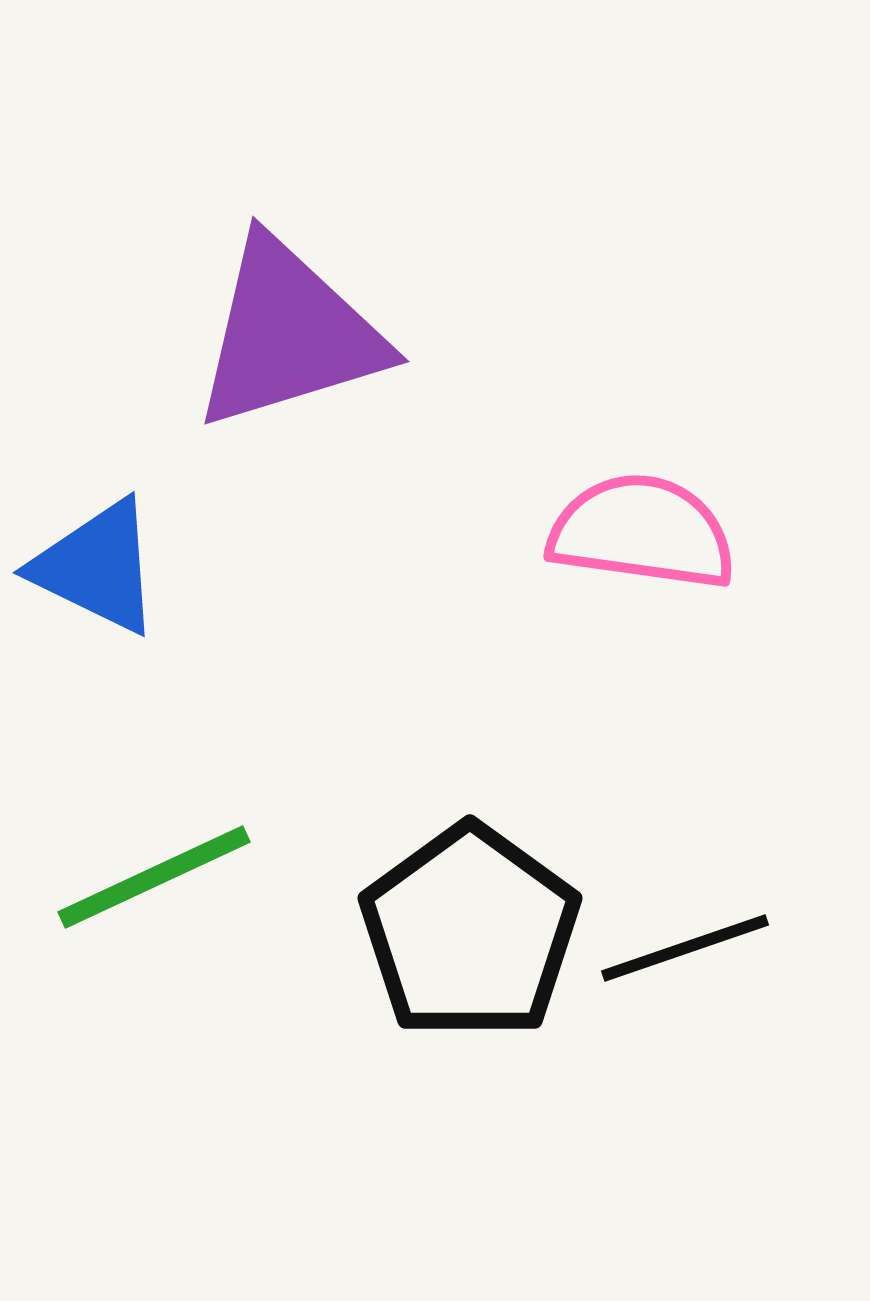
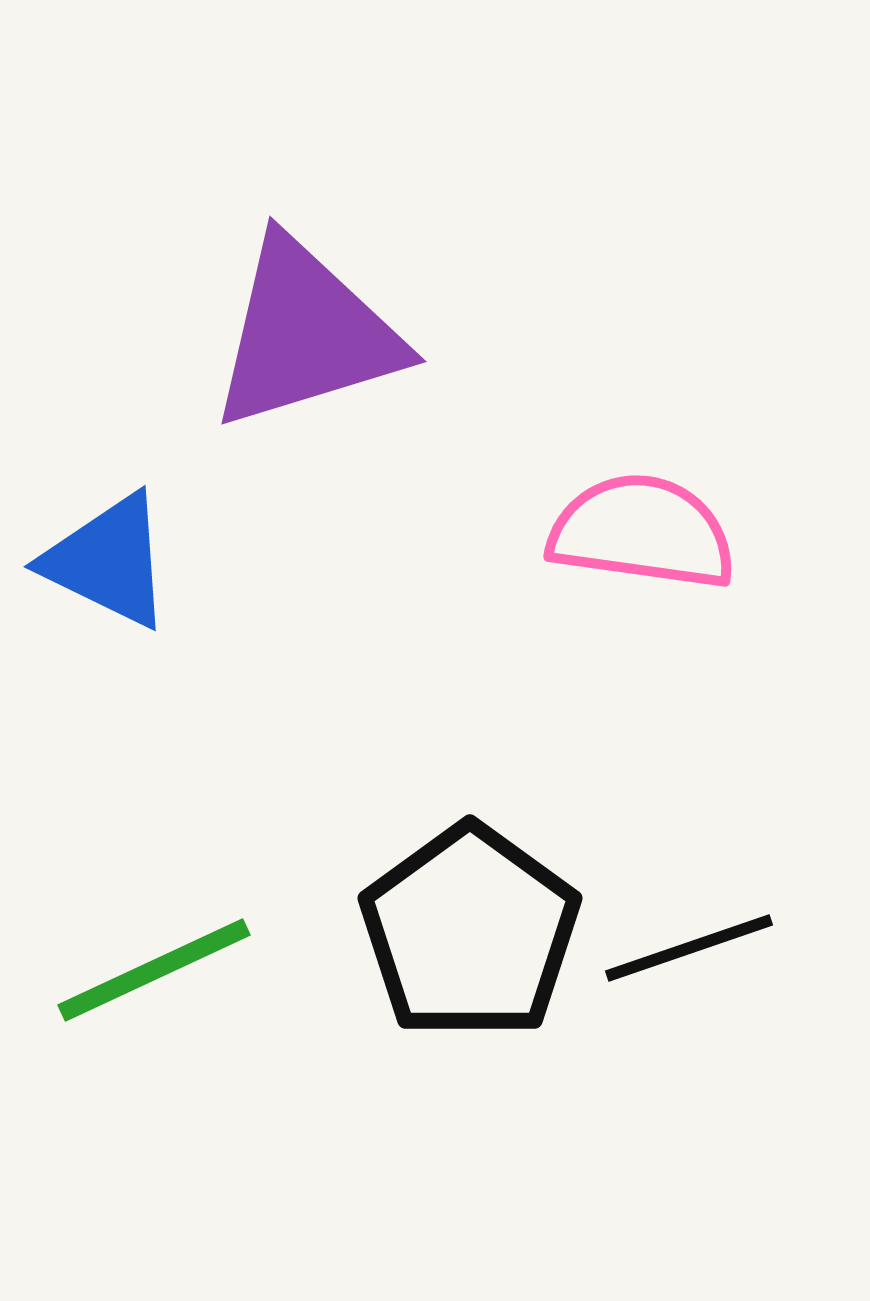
purple triangle: moved 17 px right
blue triangle: moved 11 px right, 6 px up
green line: moved 93 px down
black line: moved 4 px right
